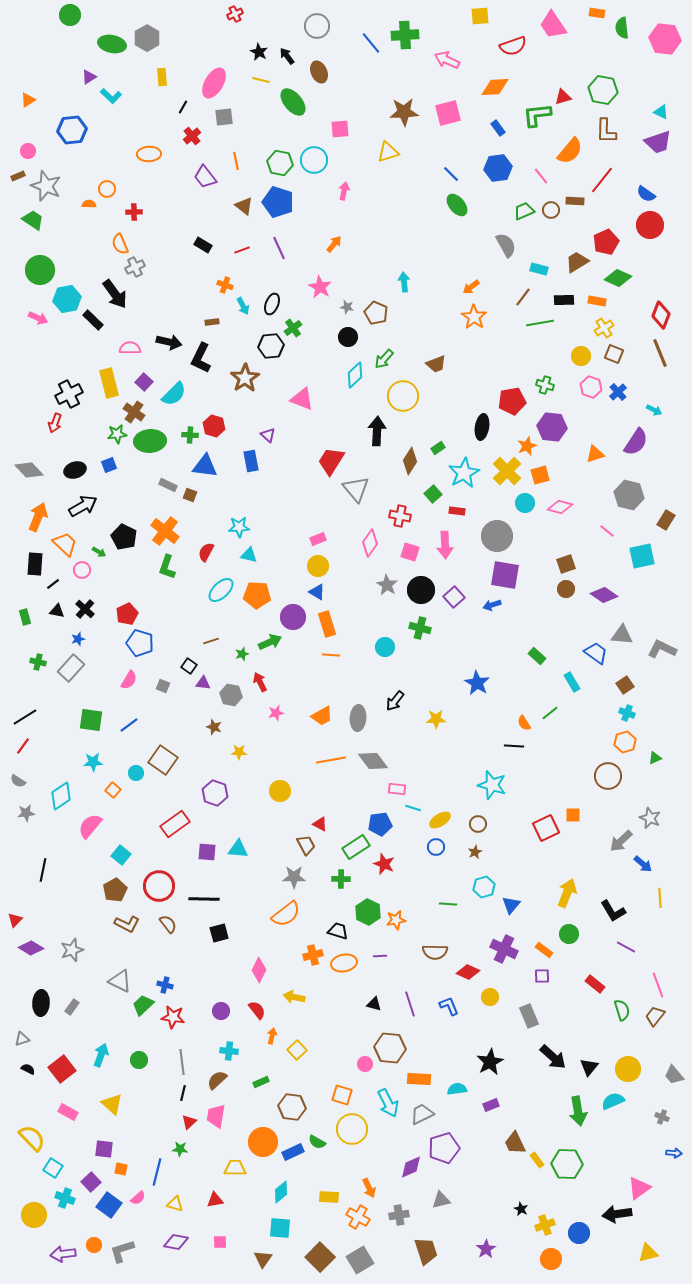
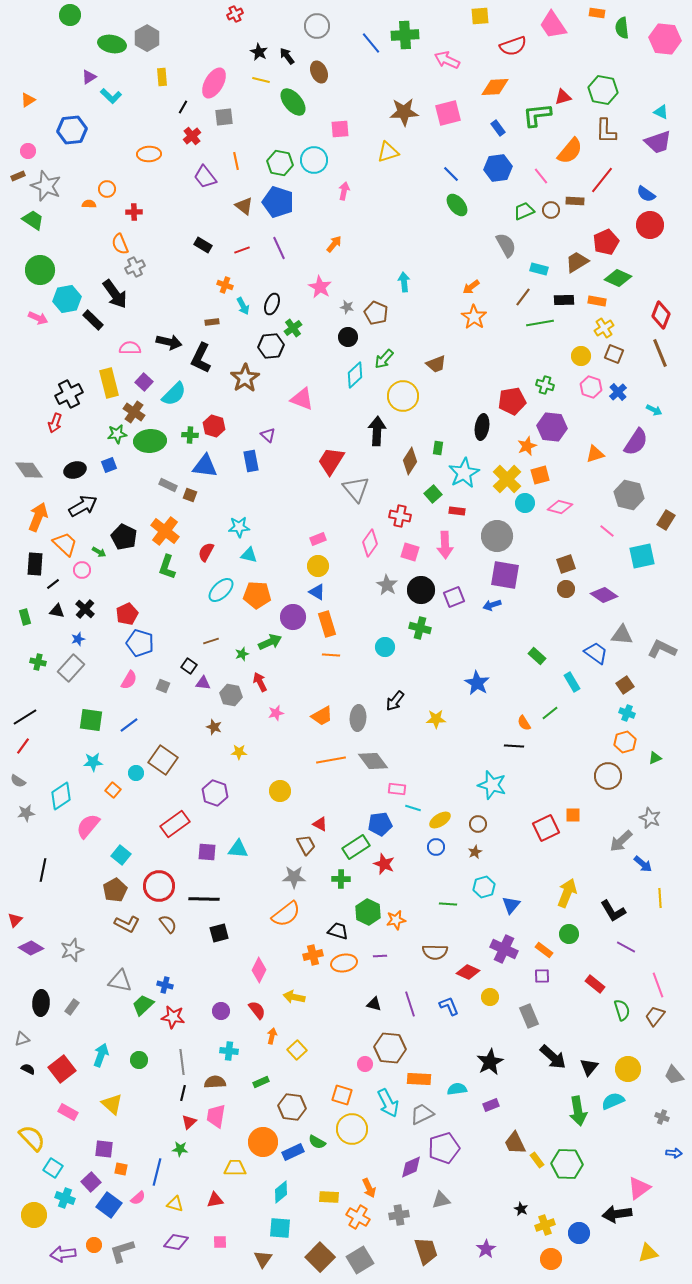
green rectangle at (438, 448): rotated 48 degrees counterclockwise
gray diamond at (29, 470): rotated 8 degrees clockwise
yellow cross at (507, 471): moved 8 px down
purple square at (454, 597): rotated 20 degrees clockwise
pink semicircle at (90, 826): moved 2 px left
gray triangle at (120, 981): rotated 15 degrees counterclockwise
brown semicircle at (217, 1080): moved 2 px left, 2 px down; rotated 40 degrees clockwise
